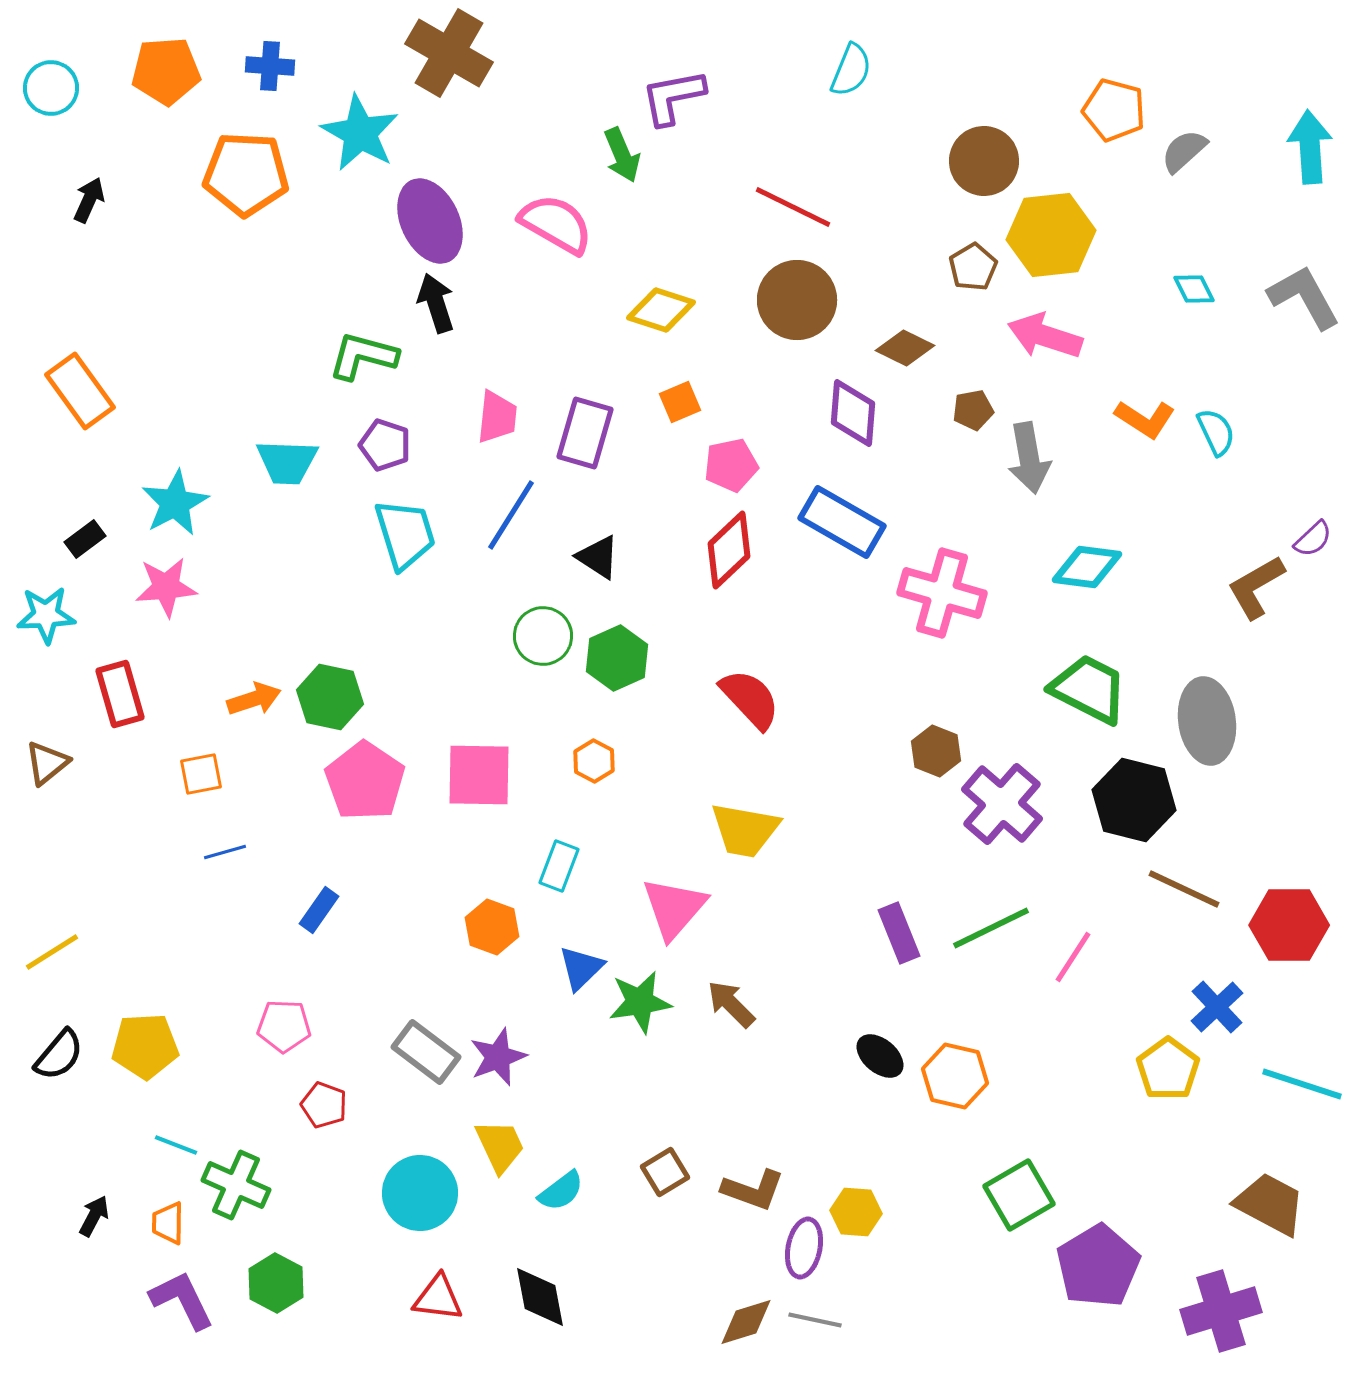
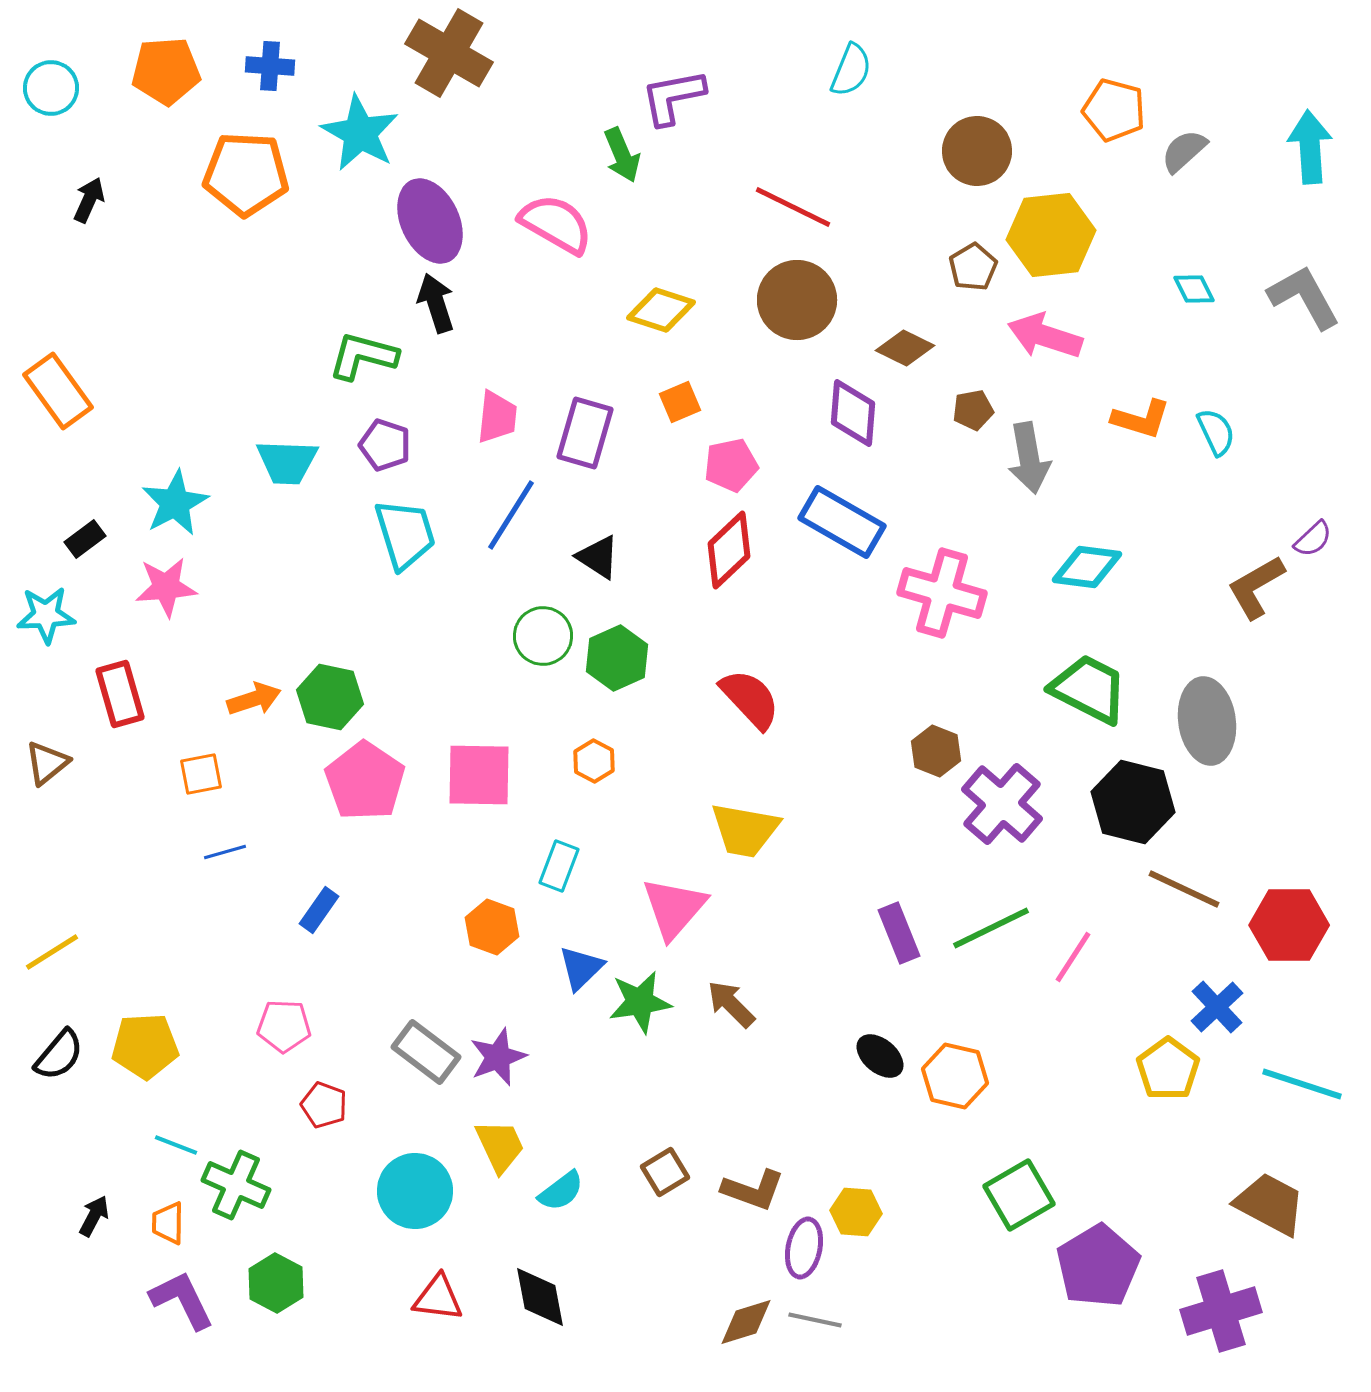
brown circle at (984, 161): moved 7 px left, 10 px up
orange rectangle at (80, 391): moved 22 px left
orange L-shape at (1145, 419): moved 4 px left; rotated 16 degrees counterclockwise
black hexagon at (1134, 800): moved 1 px left, 2 px down
cyan circle at (420, 1193): moved 5 px left, 2 px up
